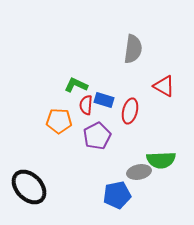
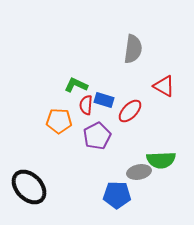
red ellipse: rotated 30 degrees clockwise
blue pentagon: rotated 12 degrees clockwise
